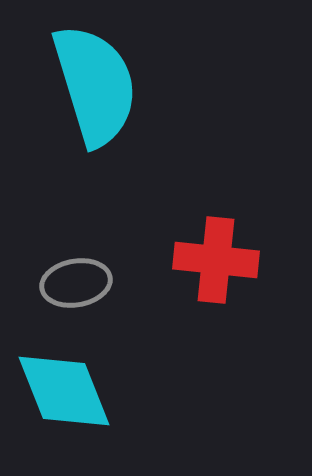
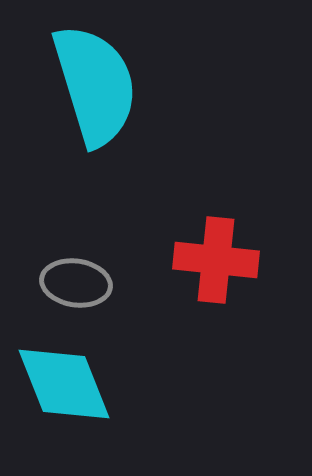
gray ellipse: rotated 18 degrees clockwise
cyan diamond: moved 7 px up
